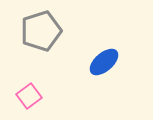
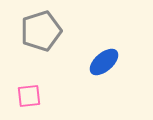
pink square: rotated 30 degrees clockwise
